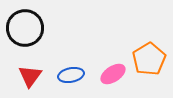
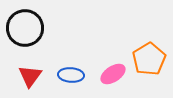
blue ellipse: rotated 15 degrees clockwise
